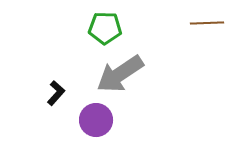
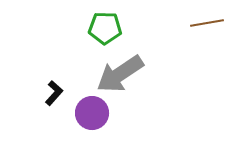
brown line: rotated 8 degrees counterclockwise
black L-shape: moved 2 px left
purple circle: moved 4 px left, 7 px up
